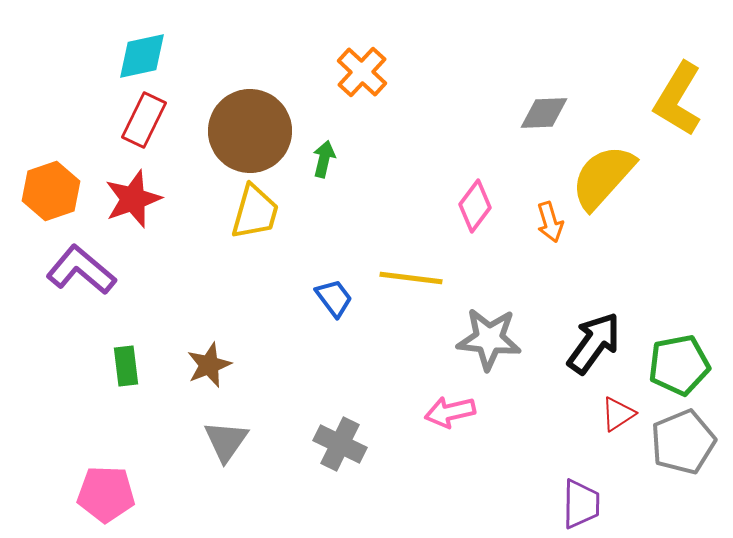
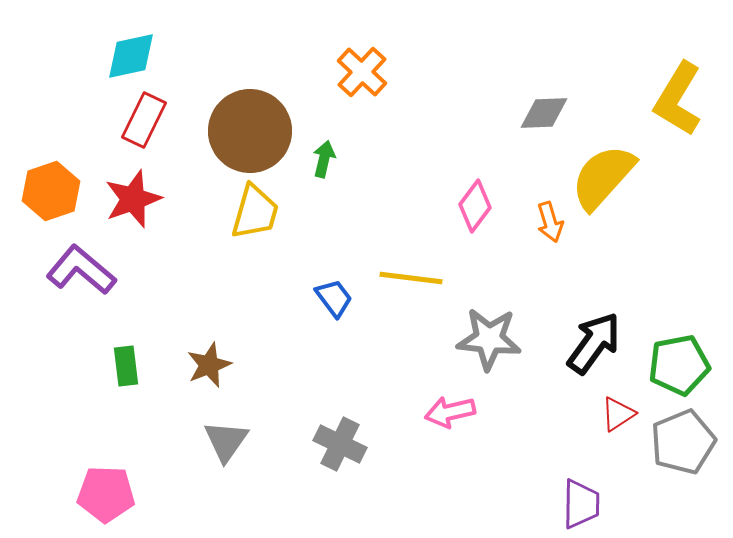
cyan diamond: moved 11 px left
